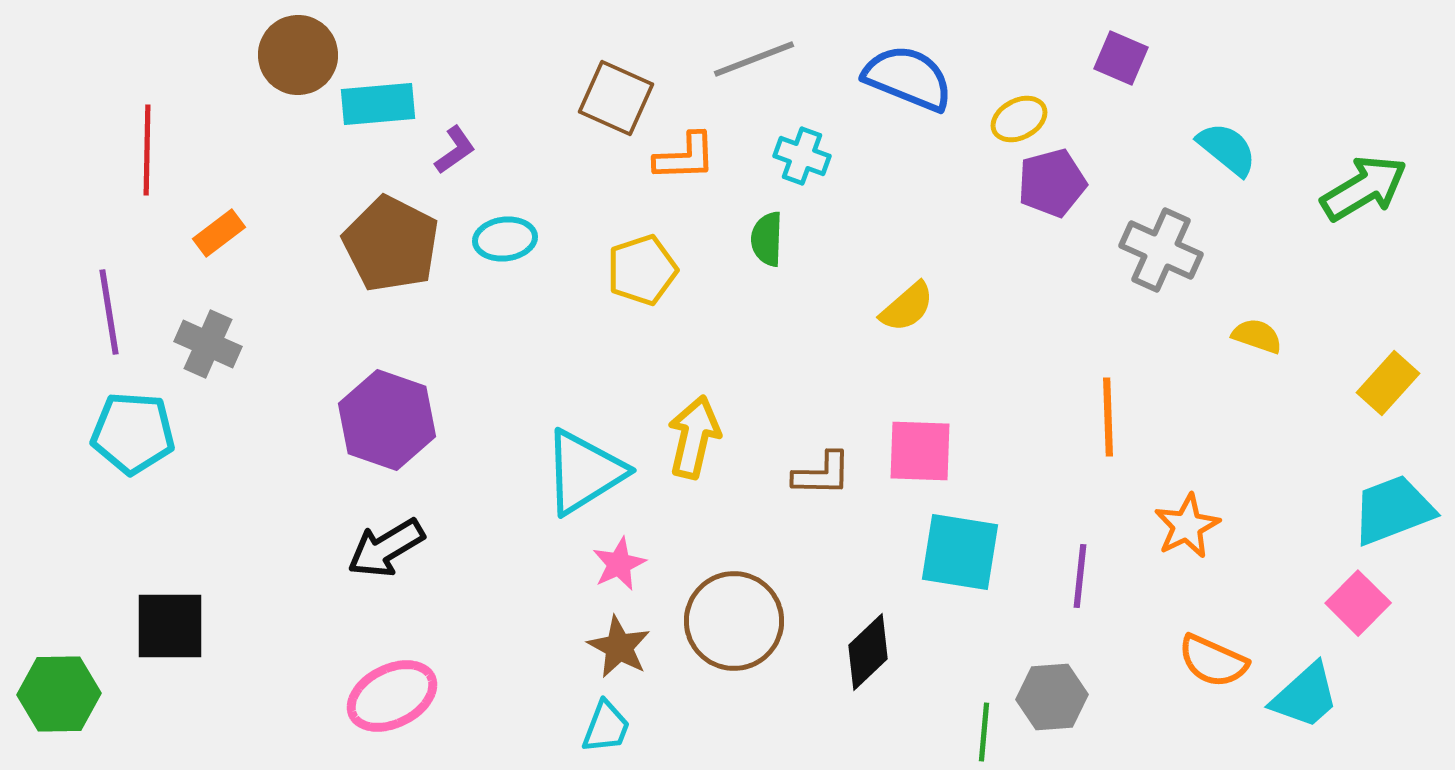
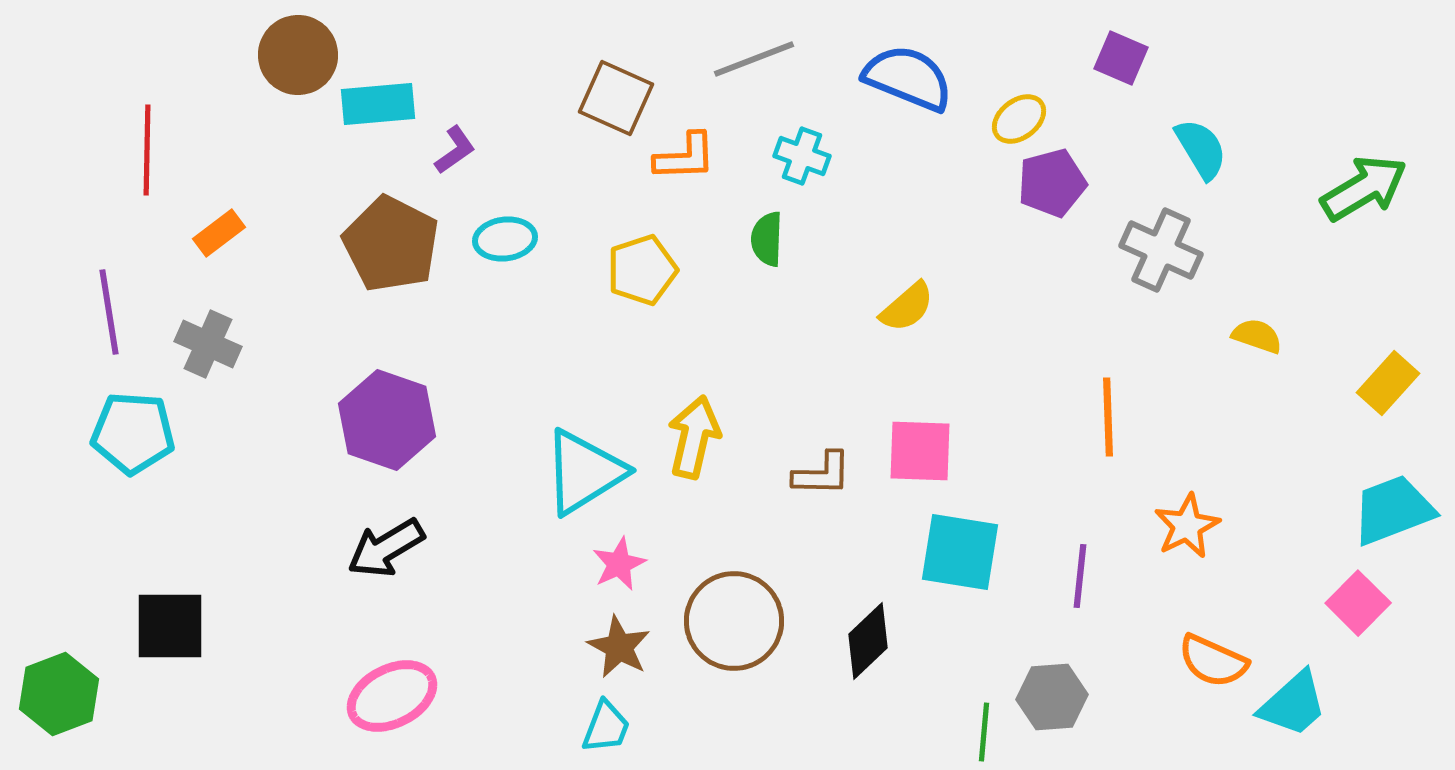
yellow ellipse at (1019, 119): rotated 10 degrees counterclockwise
cyan semicircle at (1227, 149): moved 26 px left; rotated 20 degrees clockwise
black diamond at (868, 652): moved 11 px up
green hexagon at (59, 694): rotated 20 degrees counterclockwise
cyan trapezoid at (1305, 696): moved 12 px left, 8 px down
